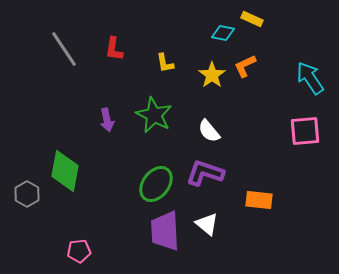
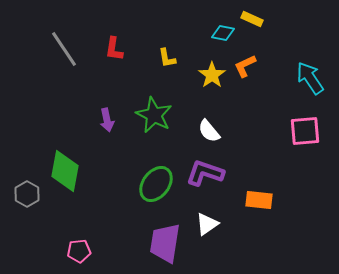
yellow L-shape: moved 2 px right, 5 px up
white triangle: rotated 45 degrees clockwise
purple trapezoid: moved 12 px down; rotated 12 degrees clockwise
